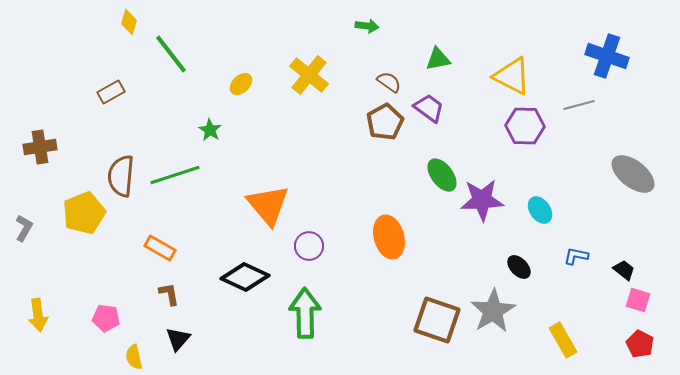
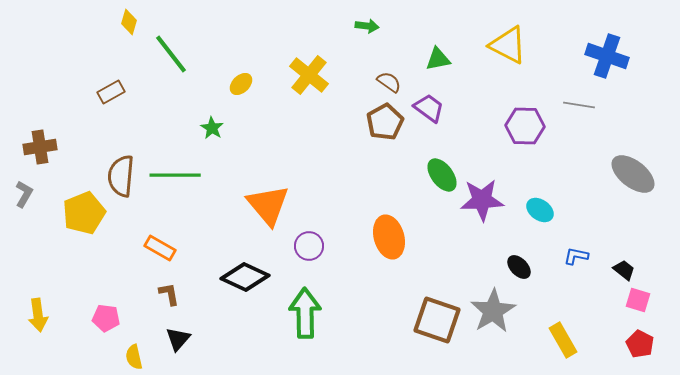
yellow triangle at (512, 76): moved 4 px left, 31 px up
gray line at (579, 105): rotated 24 degrees clockwise
green star at (210, 130): moved 2 px right, 2 px up
green line at (175, 175): rotated 18 degrees clockwise
cyan ellipse at (540, 210): rotated 20 degrees counterclockwise
gray L-shape at (24, 228): moved 34 px up
